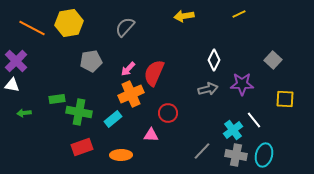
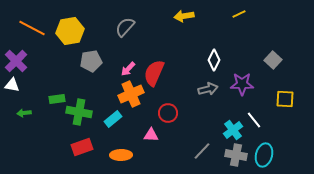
yellow hexagon: moved 1 px right, 8 px down
